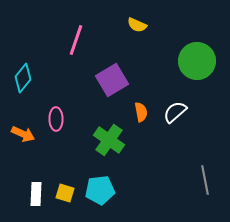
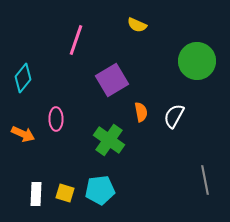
white semicircle: moved 1 px left, 4 px down; rotated 20 degrees counterclockwise
